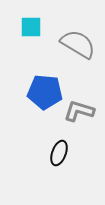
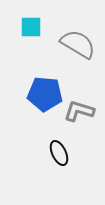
blue pentagon: moved 2 px down
black ellipse: rotated 45 degrees counterclockwise
